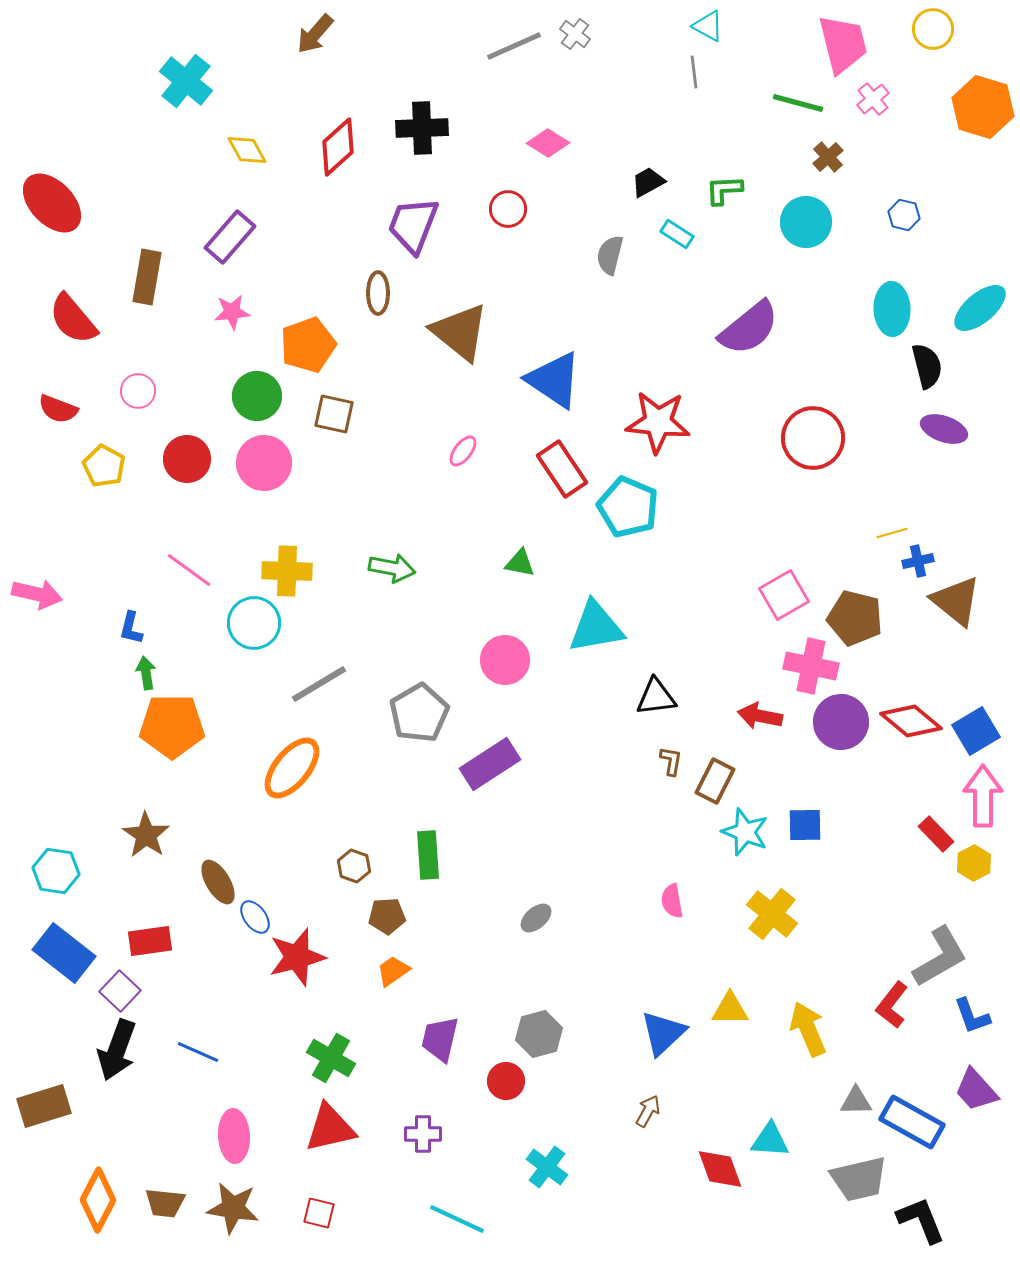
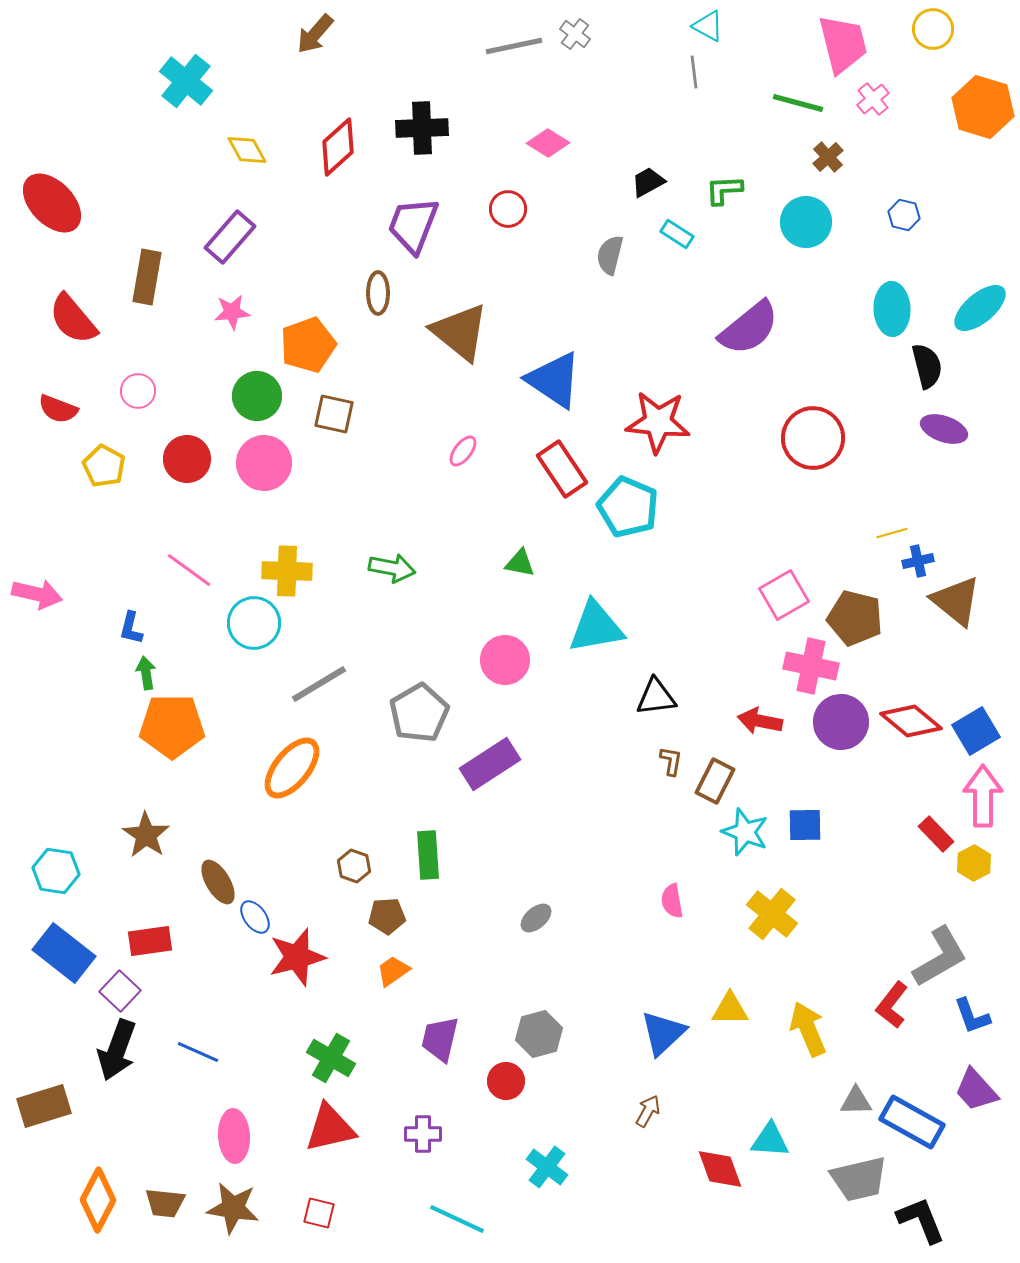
gray line at (514, 46): rotated 12 degrees clockwise
red arrow at (760, 716): moved 5 px down
